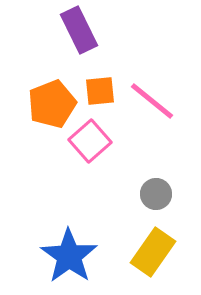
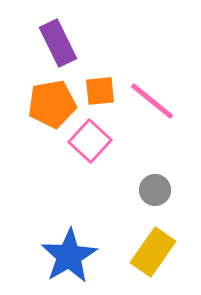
purple rectangle: moved 21 px left, 13 px down
orange pentagon: rotated 12 degrees clockwise
pink square: rotated 6 degrees counterclockwise
gray circle: moved 1 px left, 4 px up
blue star: rotated 6 degrees clockwise
